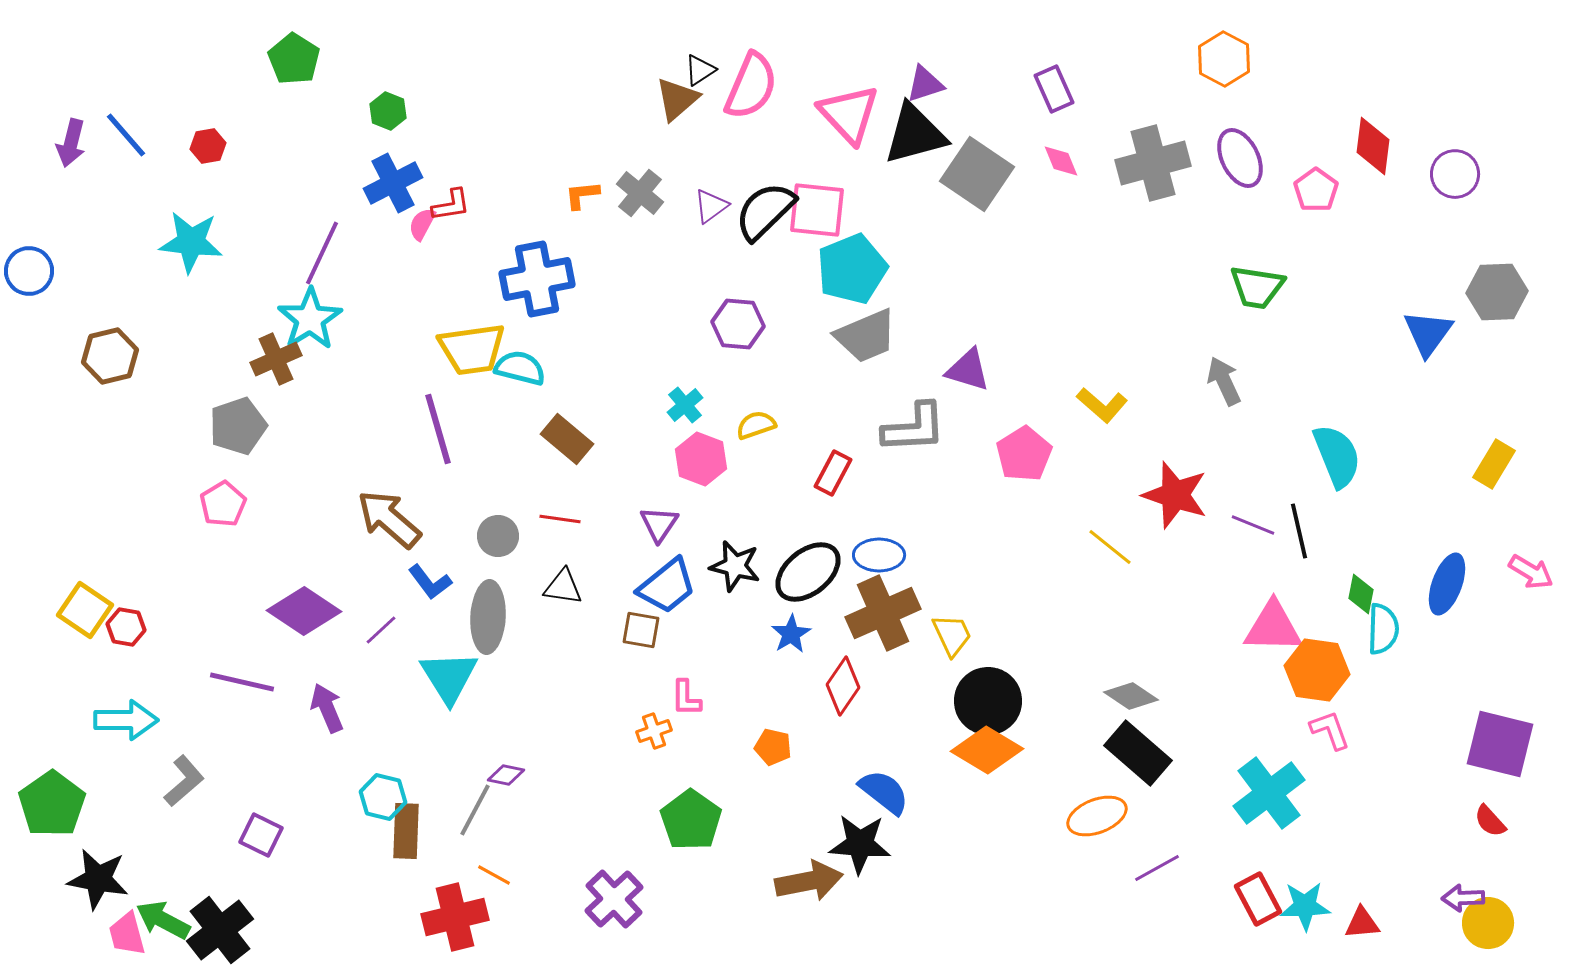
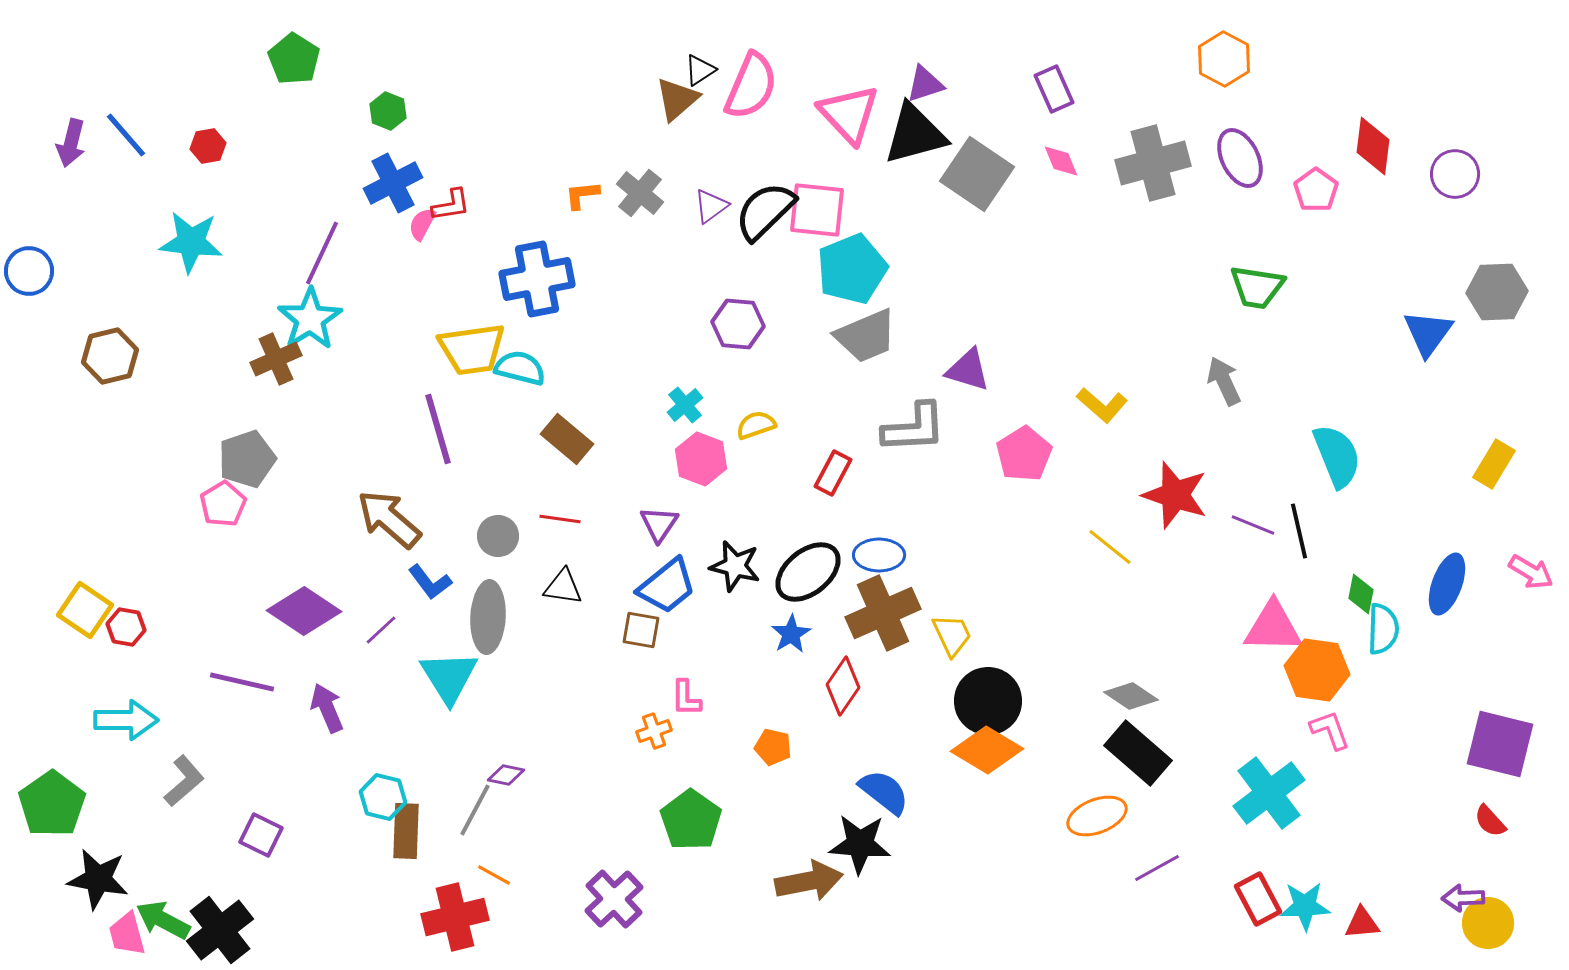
gray pentagon at (238, 426): moved 9 px right, 33 px down
